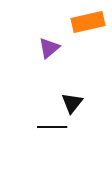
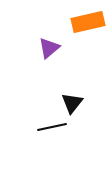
black line: rotated 12 degrees counterclockwise
